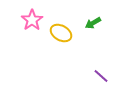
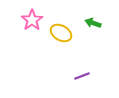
green arrow: rotated 49 degrees clockwise
purple line: moved 19 px left; rotated 63 degrees counterclockwise
